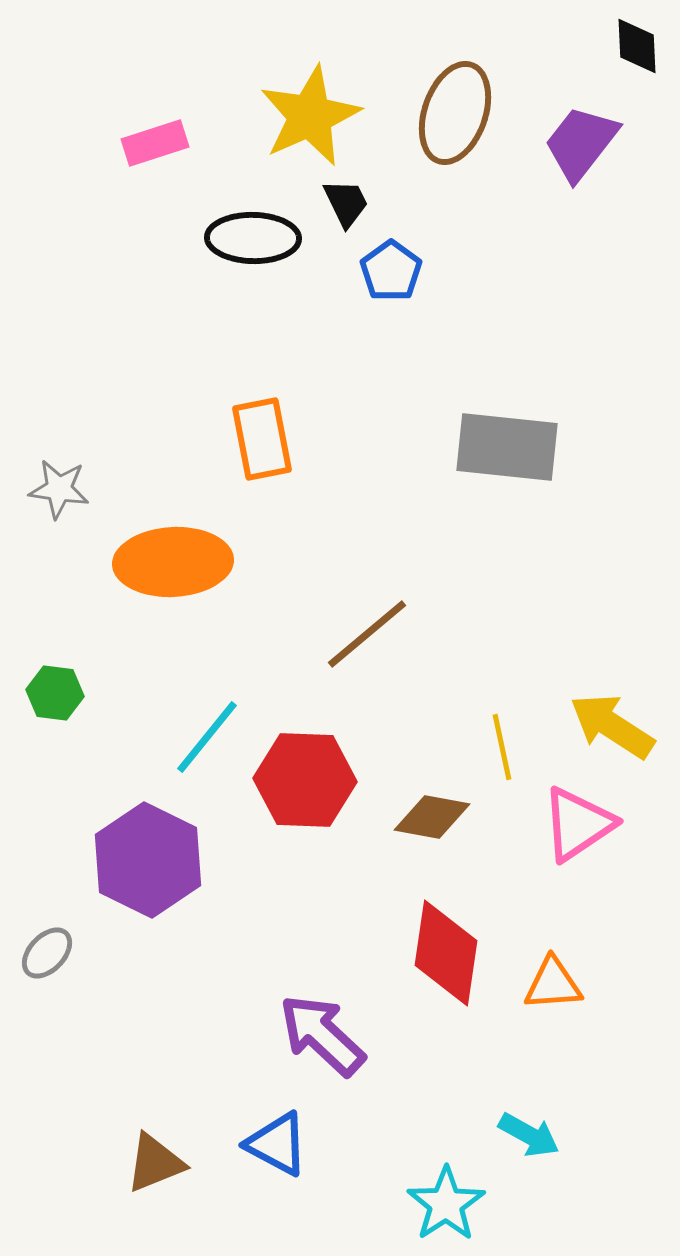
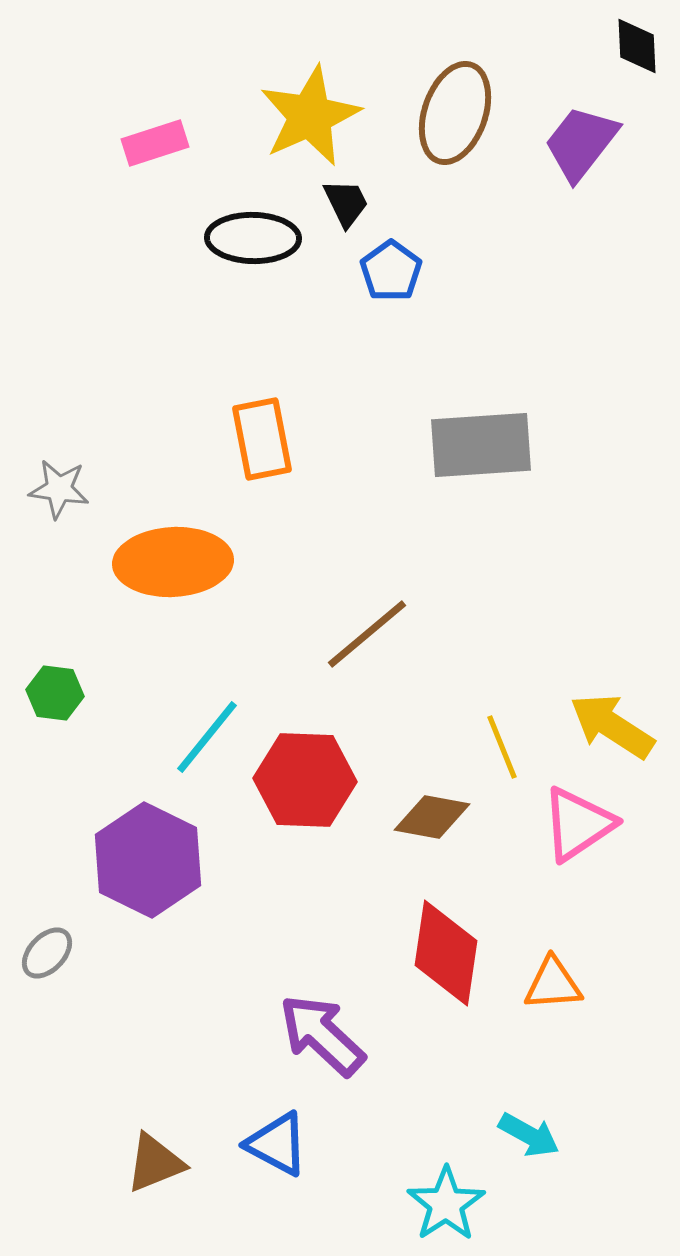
gray rectangle: moved 26 px left, 2 px up; rotated 10 degrees counterclockwise
yellow line: rotated 10 degrees counterclockwise
